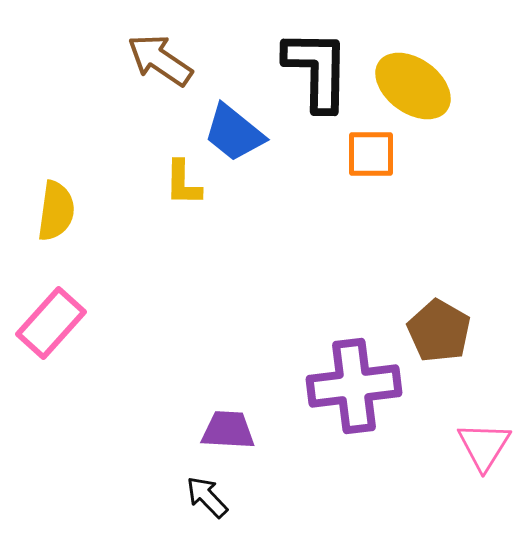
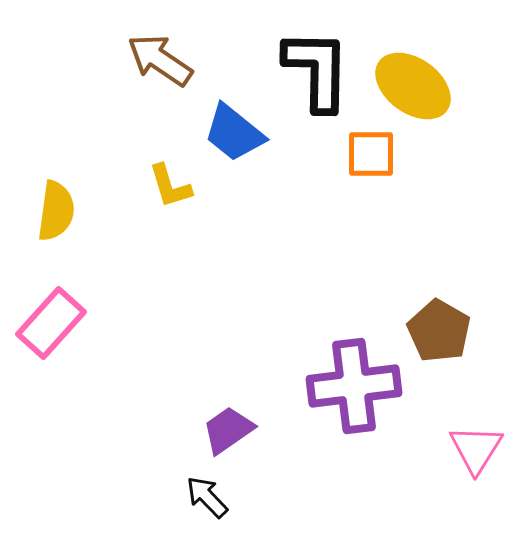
yellow L-shape: moved 13 px left, 3 px down; rotated 18 degrees counterclockwise
purple trapezoid: rotated 38 degrees counterclockwise
pink triangle: moved 8 px left, 3 px down
